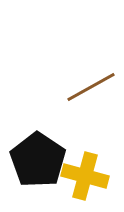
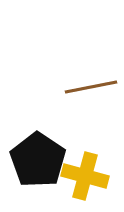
brown line: rotated 18 degrees clockwise
